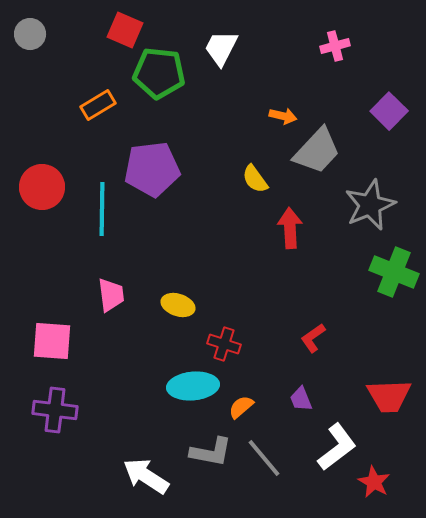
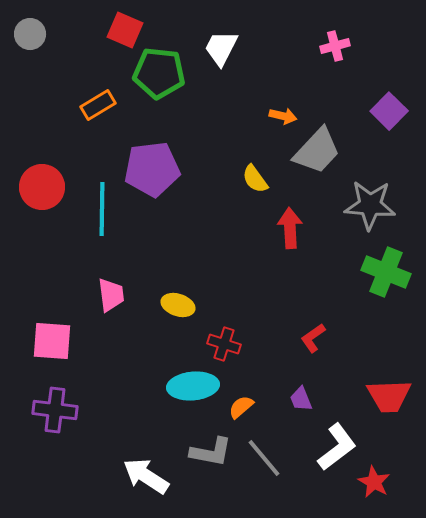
gray star: rotated 27 degrees clockwise
green cross: moved 8 px left
